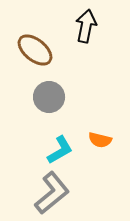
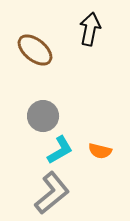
black arrow: moved 4 px right, 3 px down
gray circle: moved 6 px left, 19 px down
orange semicircle: moved 11 px down
